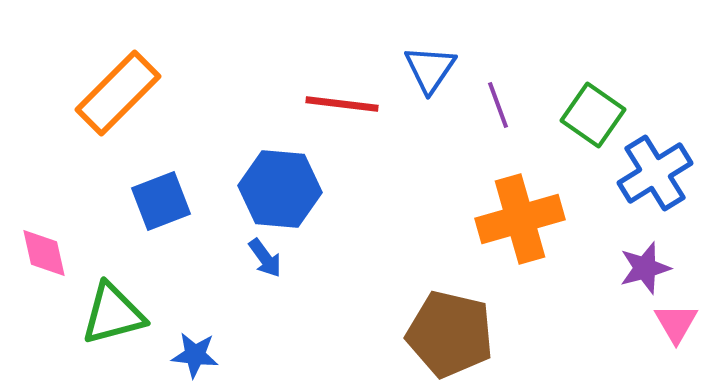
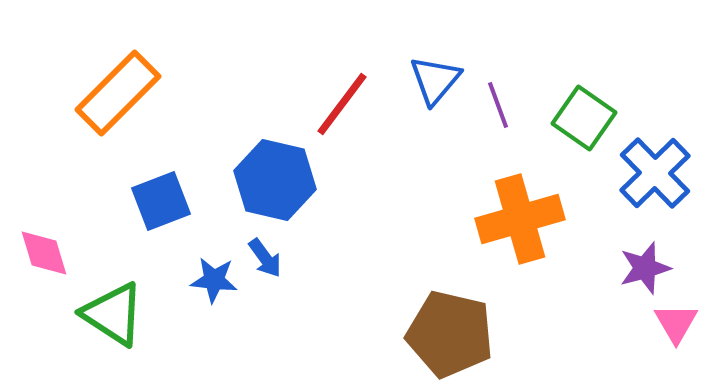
blue triangle: moved 5 px right, 11 px down; rotated 6 degrees clockwise
red line: rotated 60 degrees counterclockwise
green square: moved 9 px left, 3 px down
blue cross: rotated 12 degrees counterclockwise
blue hexagon: moved 5 px left, 9 px up; rotated 8 degrees clockwise
pink diamond: rotated 4 degrees counterclockwise
green triangle: rotated 48 degrees clockwise
blue star: moved 19 px right, 75 px up
